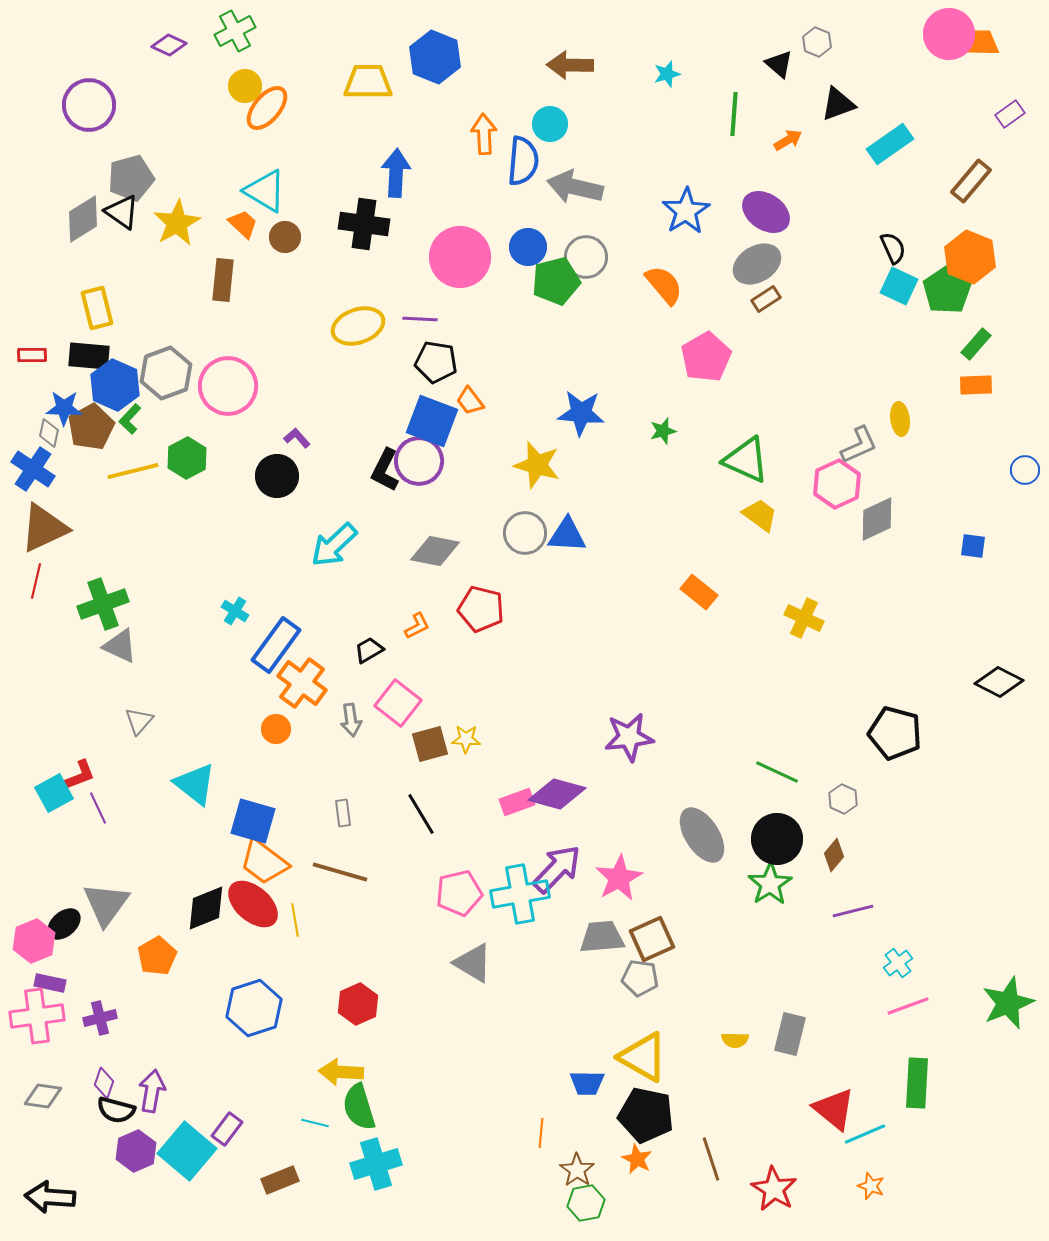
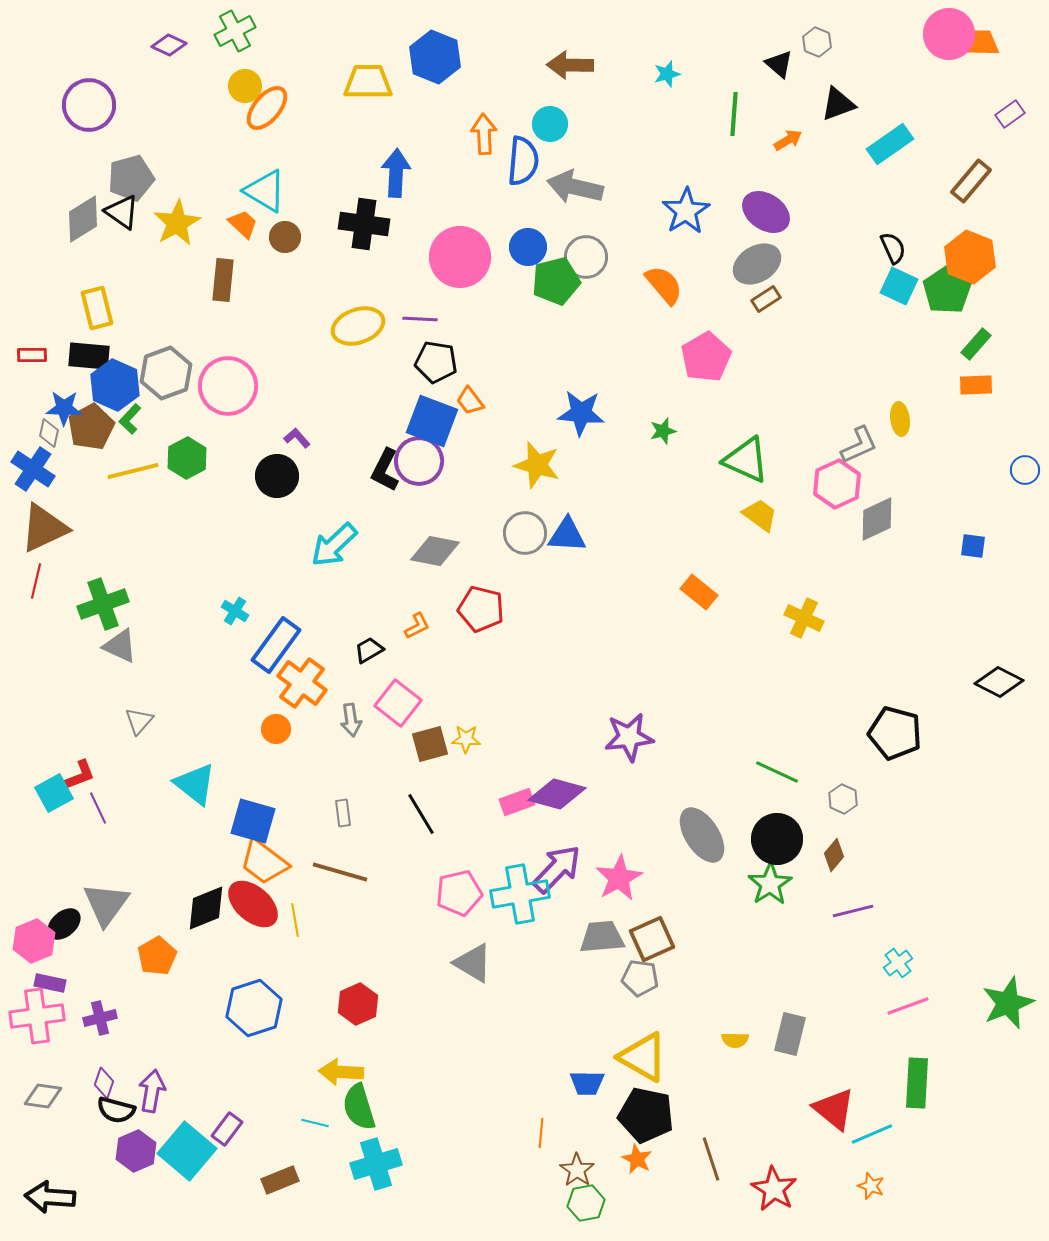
cyan line at (865, 1134): moved 7 px right
